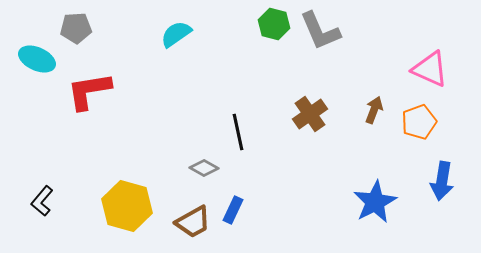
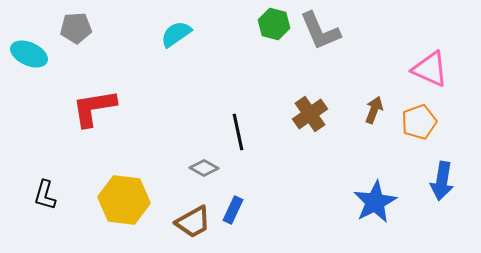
cyan ellipse: moved 8 px left, 5 px up
red L-shape: moved 5 px right, 17 px down
black L-shape: moved 3 px right, 6 px up; rotated 24 degrees counterclockwise
yellow hexagon: moved 3 px left, 6 px up; rotated 9 degrees counterclockwise
